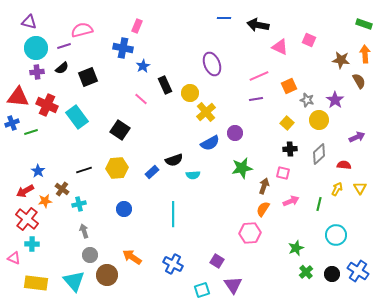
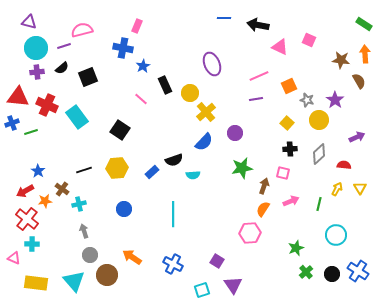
green rectangle at (364, 24): rotated 14 degrees clockwise
blue semicircle at (210, 143): moved 6 px left, 1 px up; rotated 18 degrees counterclockwise
